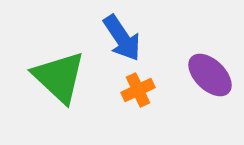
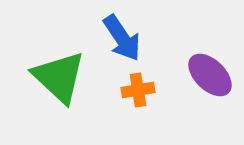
orange cross: rotated 16 degrees clockwise
